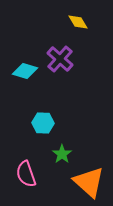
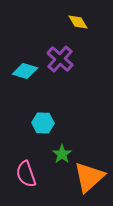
orange triangle: moved 5 px up; rotated 36 degrees clockwise
